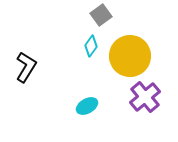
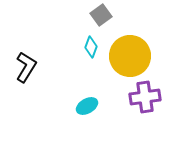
cyan diamond: moved 1 px down; rotated 15 degrees counterclockwise
purple cross: rotated 32 degrees clockwise
